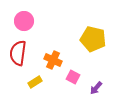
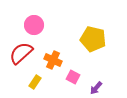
pink circle: moved 10 px right, 4 px down
red semicircle: moved 3 px right; rotated 40 degrees clockwise
yellow rectangle: rotated 24 degrees counterclockwise
